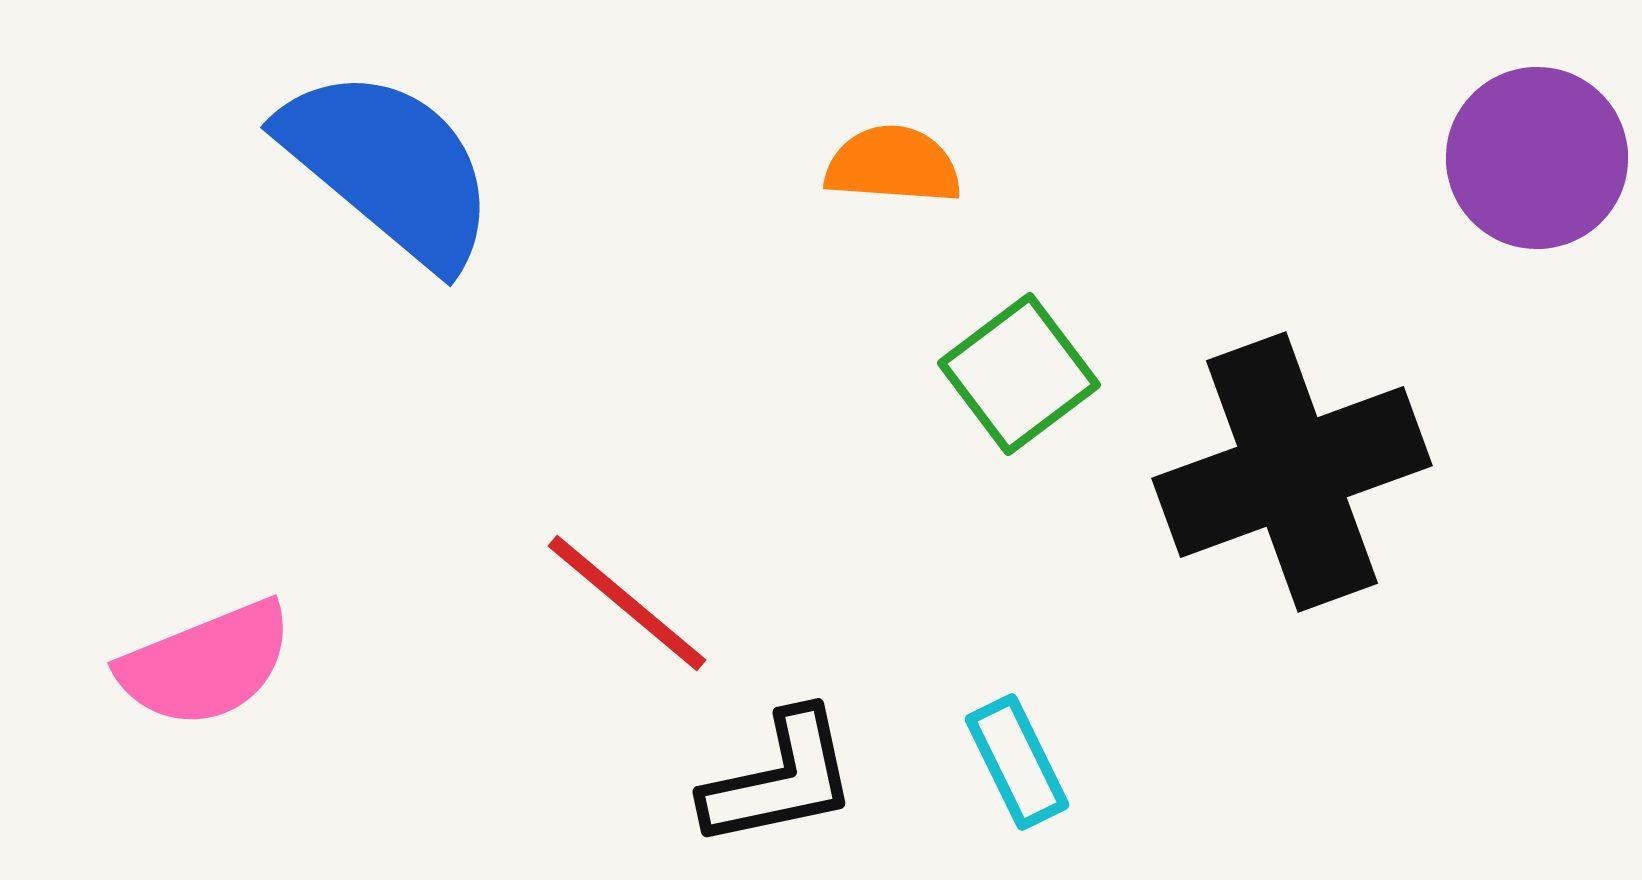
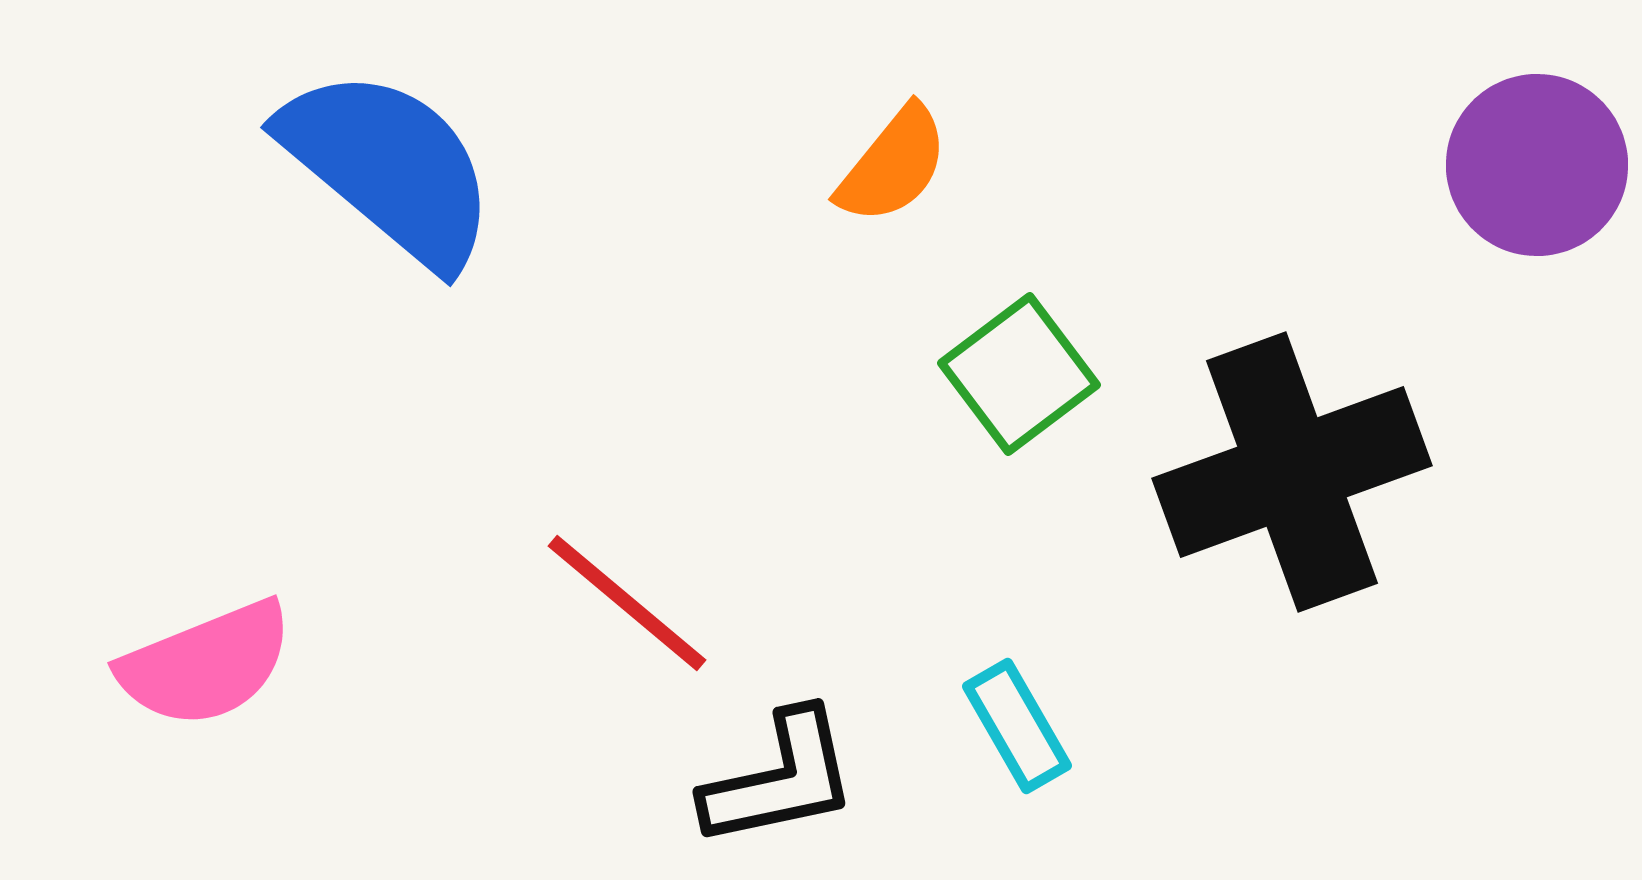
purple circle: moved 7 px down
orange semicircle: rotated 125 degrees clockwise
cyan rectangle: moved 36 px up; rotated 4 degrees counterclockwise
